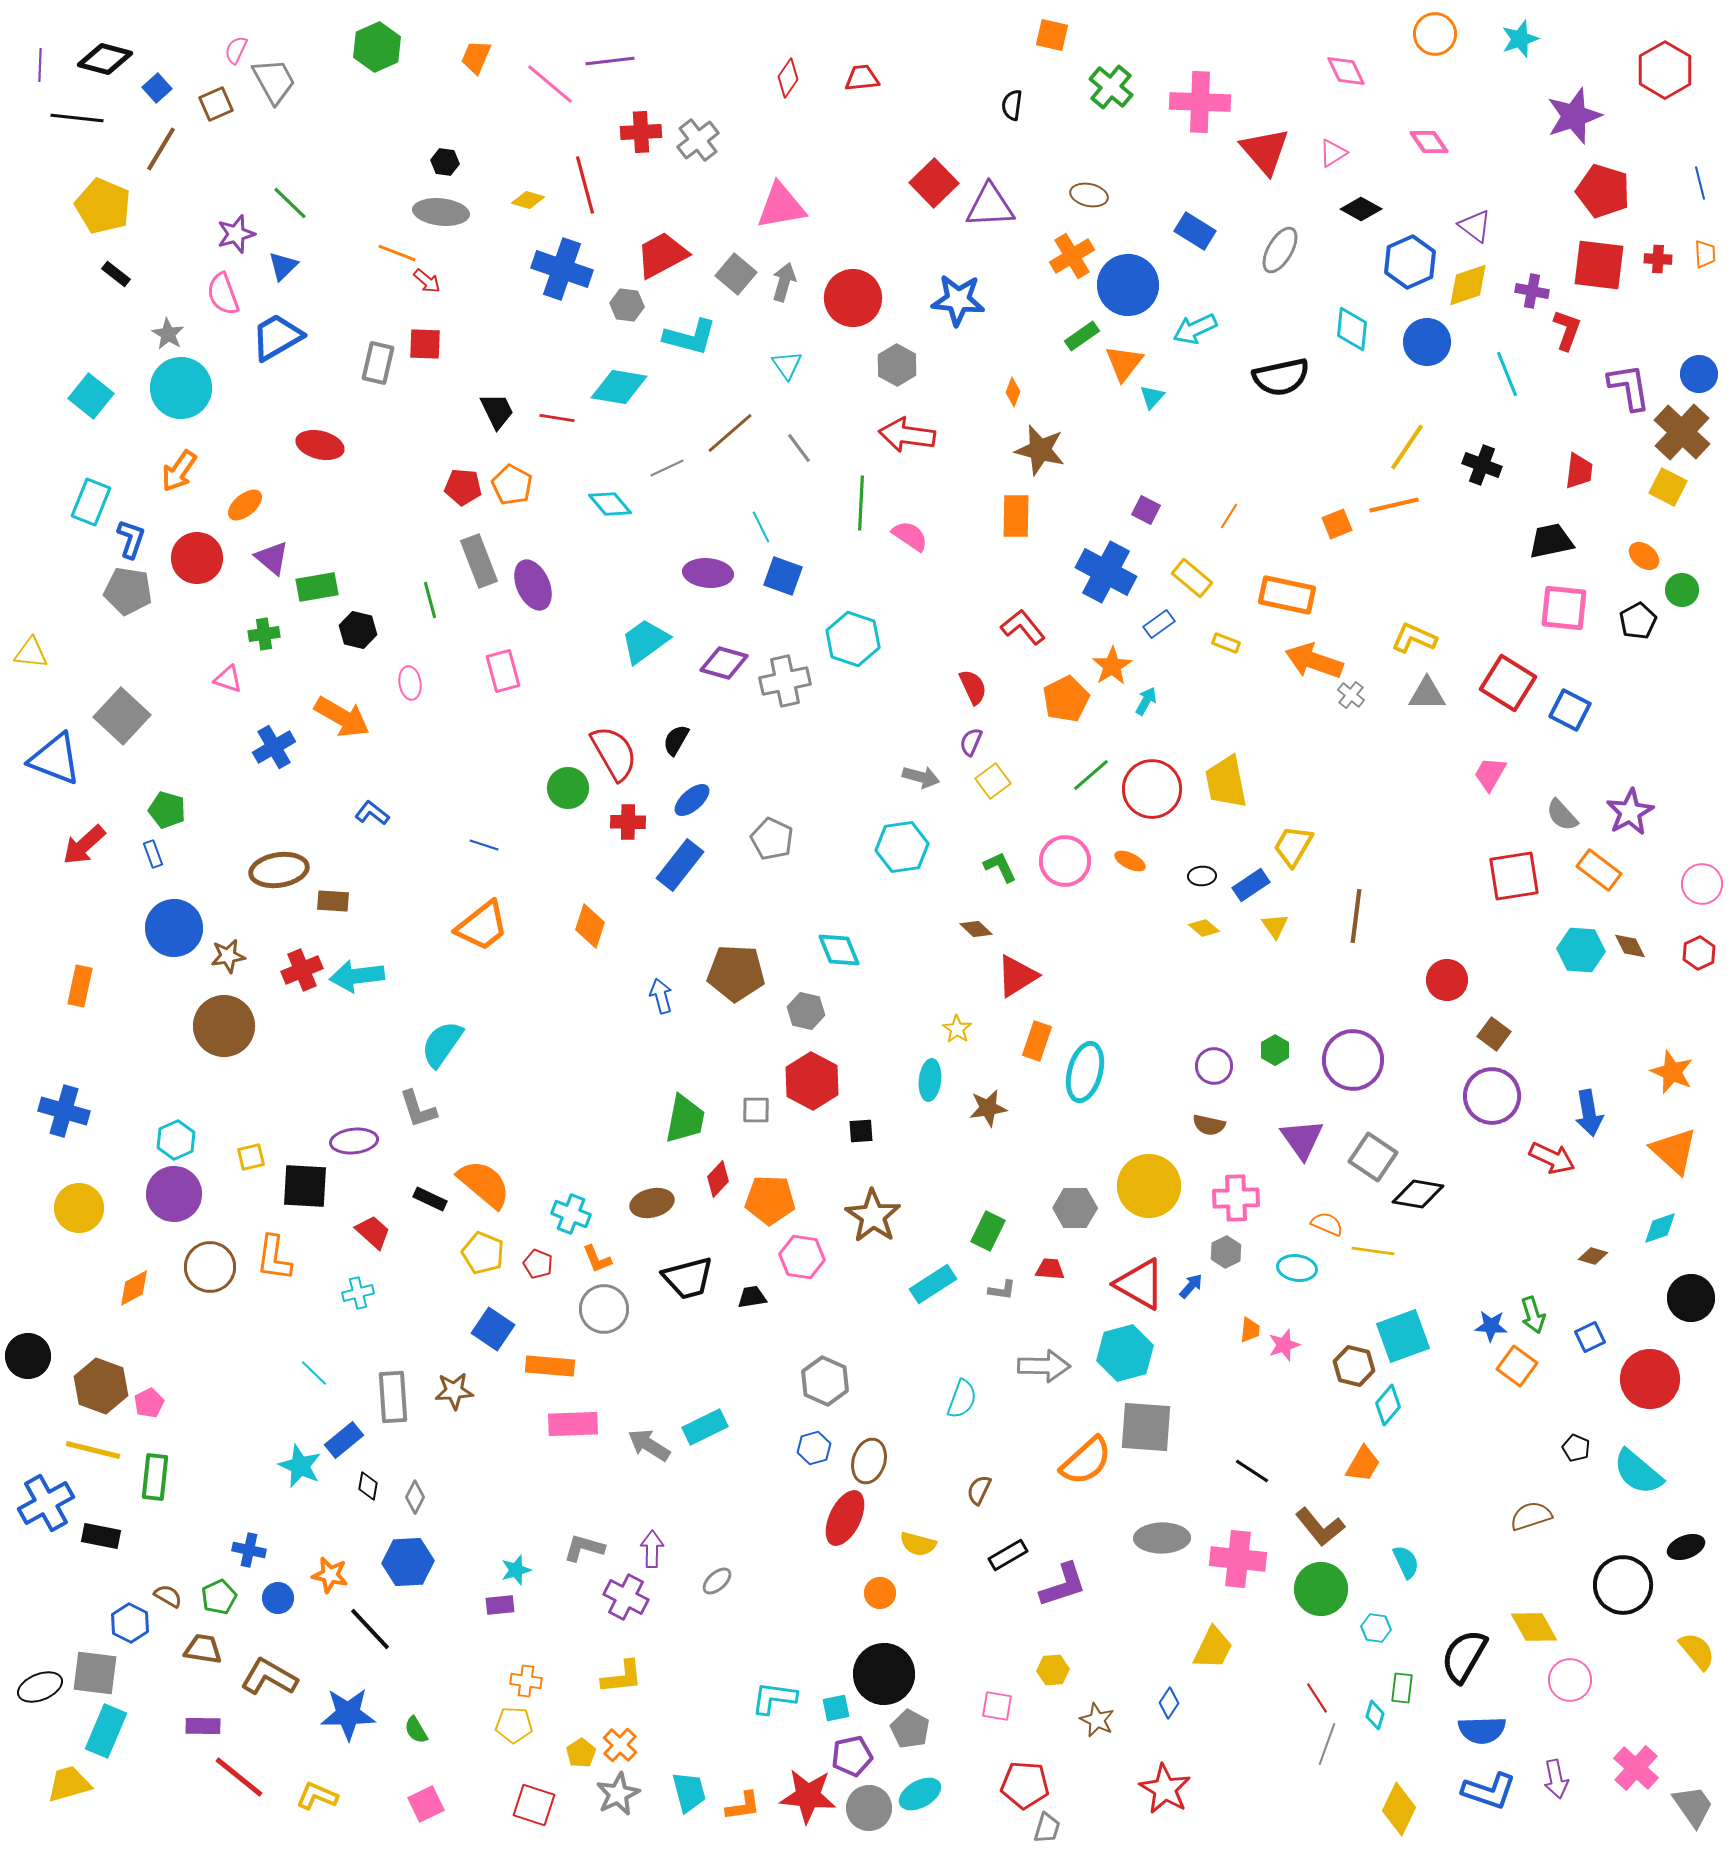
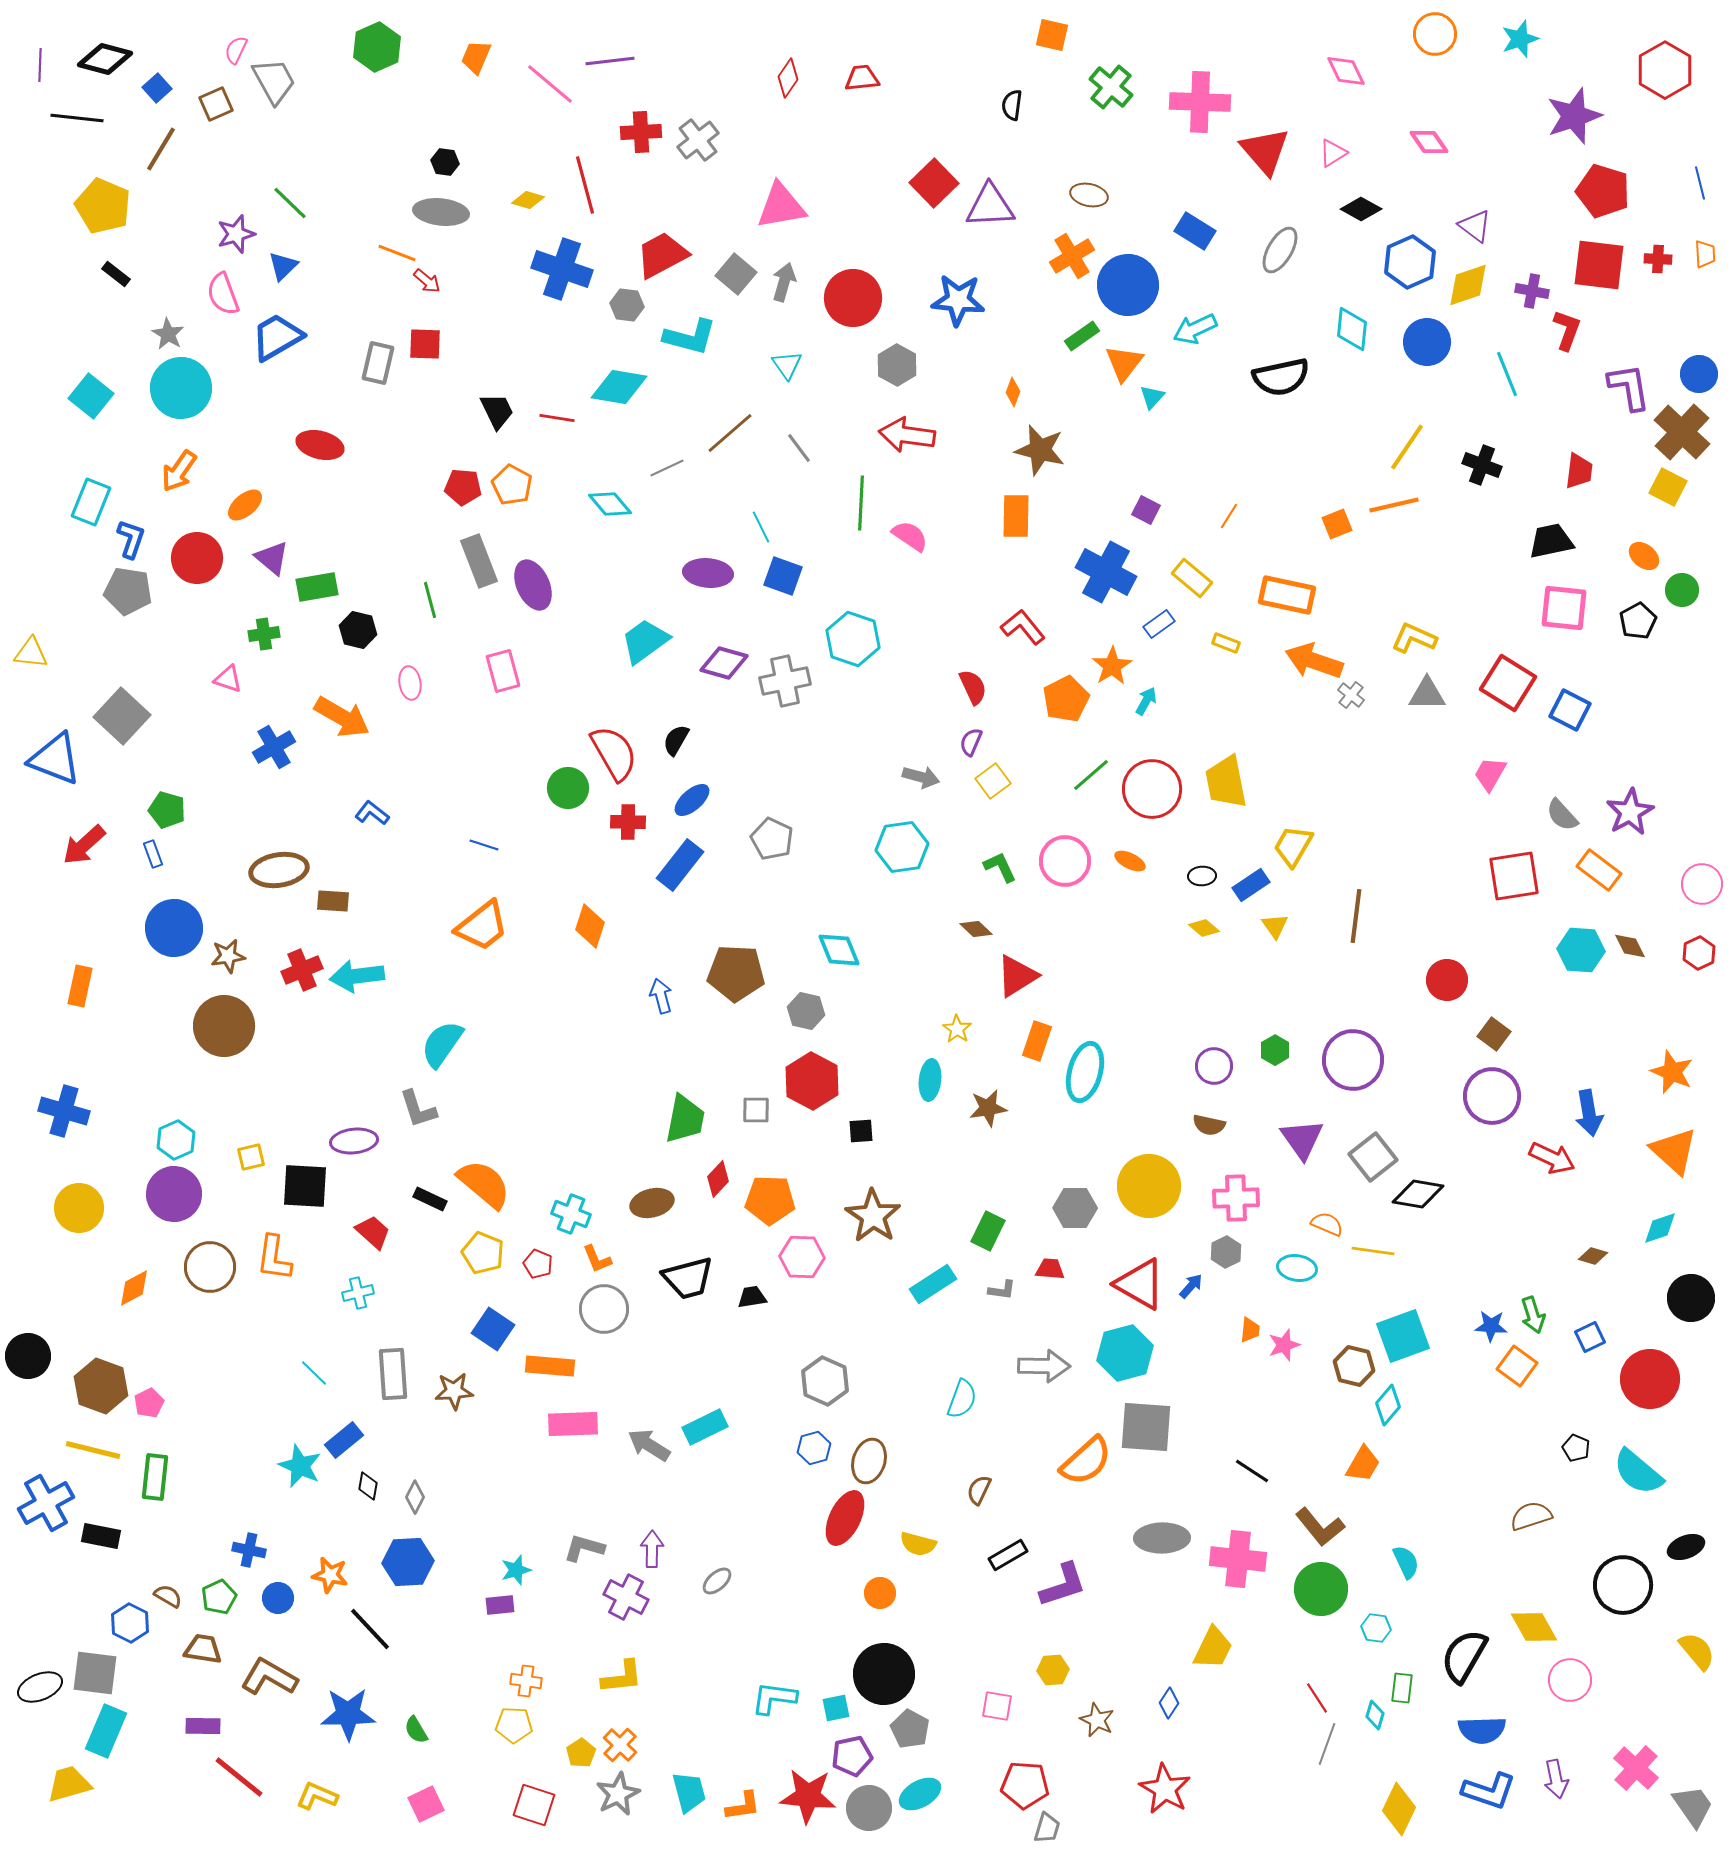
gray square at (1373, 1157): rotated 18 degrees clockwise
pink hexagon at (802, 1257): rotated 6 degrees counterclockwise
gray rectangle at (393, 1397): moved 23 px up
